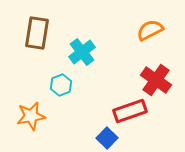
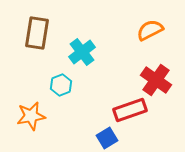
red rectangle: moved 1 px up
blue square: rotated 15 degrees clockwise
